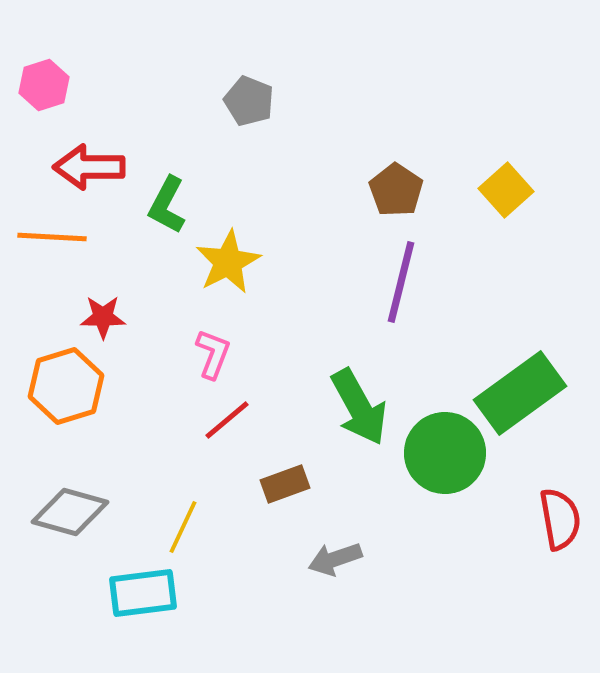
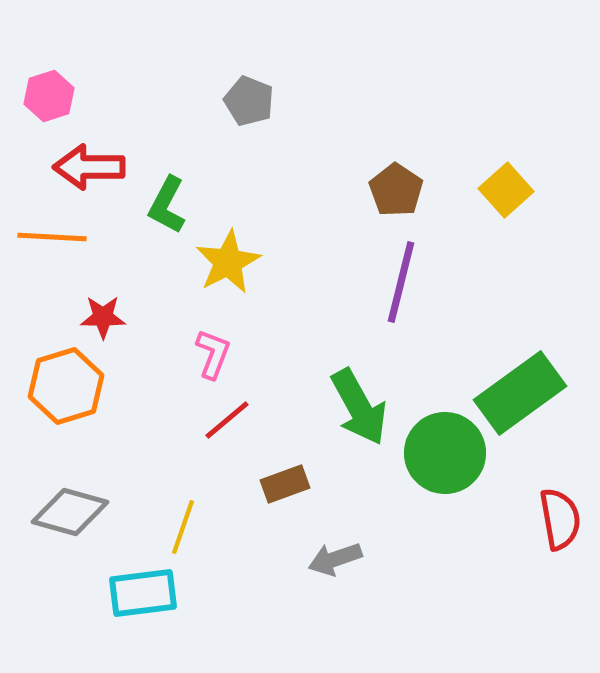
pink hexagon: moved 5 px right, 11 px down
yellow line: rotated 6 degrees counterclockwise
